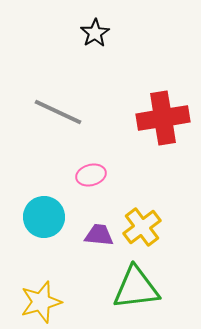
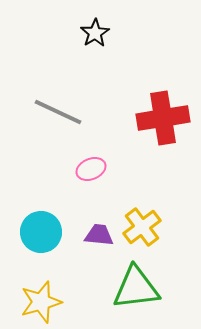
pink ellipse: moved 6 px up; rotated 8 degrees counterclockwise
cyan circle: moved 3 px left, 15 px down
